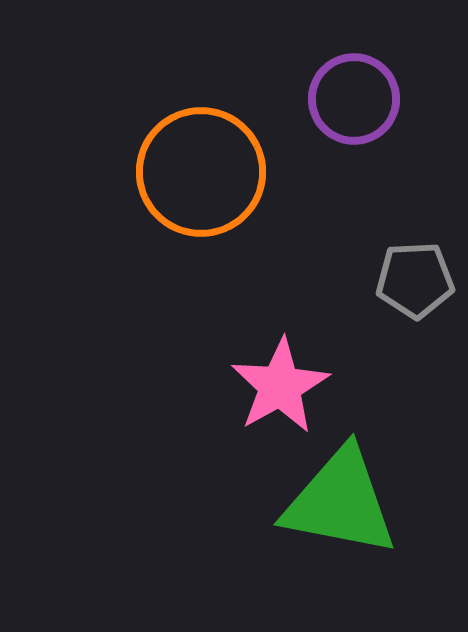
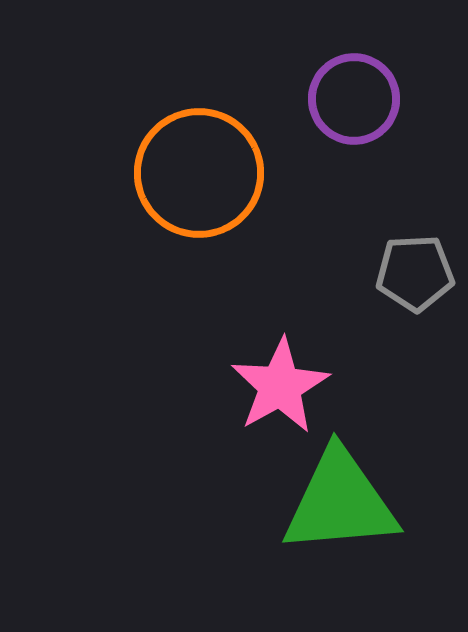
orange circle: moved 2 px left, 1 px down
gray pentagon: moved 7 px up
green triangle: rotated 16 degrees counterclockwise
